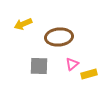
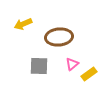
yellow rectangle: rotated 21 degrees counterclockwise
